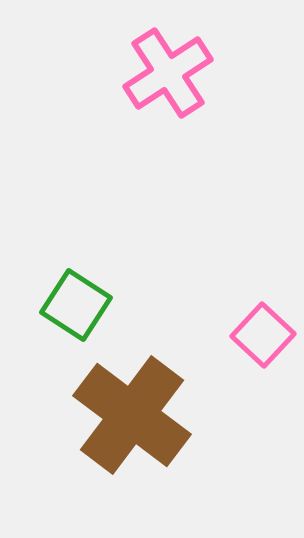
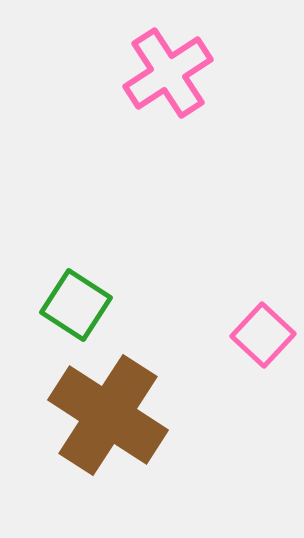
brown cross: moved 24 px left; rotated 4 degrees counterclockwise
